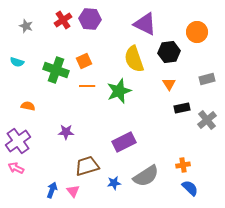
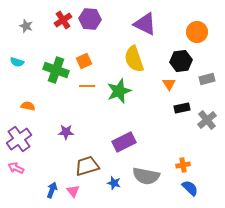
black hexagon: moved 12 px right, 9 px down
purple cross: moved 1 px right, 2 px up
gray semicircle: rotated 44 degrees clockwise
blue star: rotated 24 degrees clockwise
